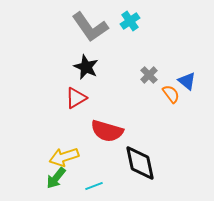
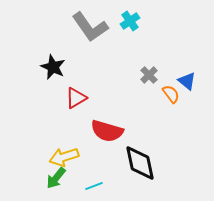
black star: moved 33 px left
